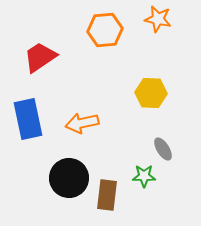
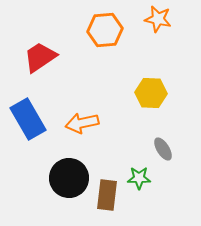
blue rectangle: rotated 18 degrees counterclockwise
green star: moved 5 px left, 2 px down
